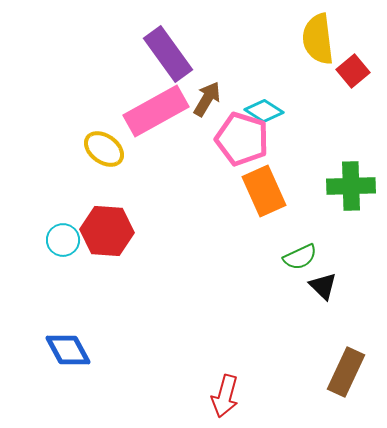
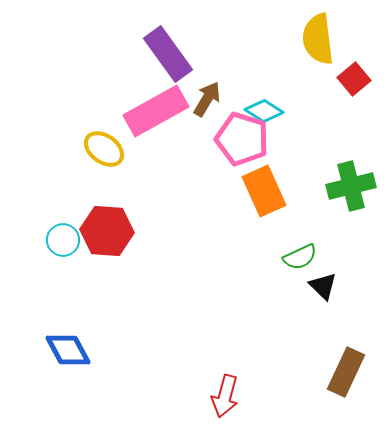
red square: moved 1 px right, 8 px down
green cross: rotated 12 degrees counterclockwise
